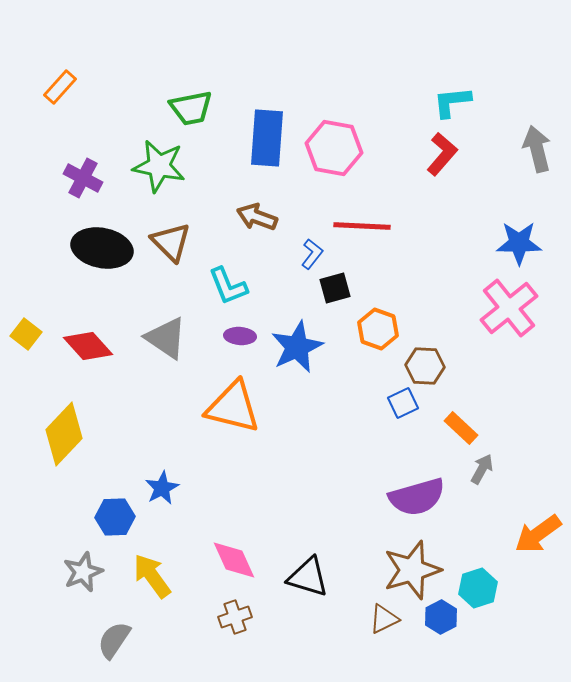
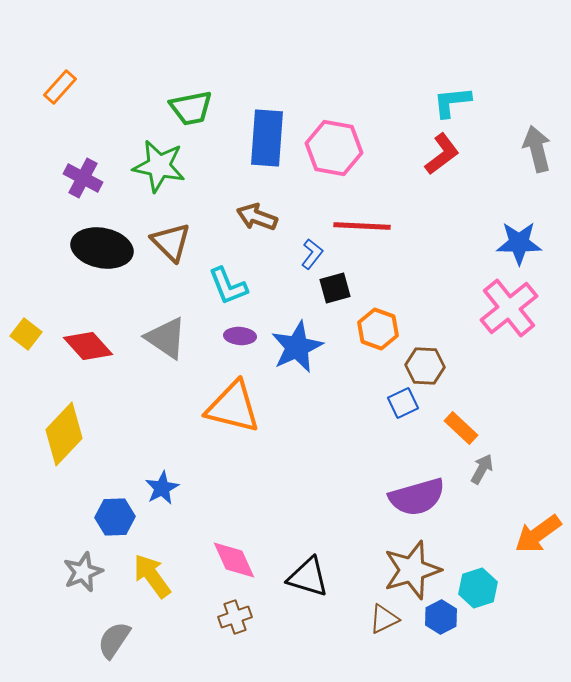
red L-shape at (442, 154): rotated 12 degrees clockwise
